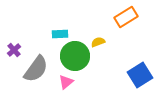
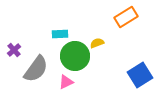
yellow semicircle: moved 1 px left, 1 px down
pink triangle: rotated 14 degrees clockwise
